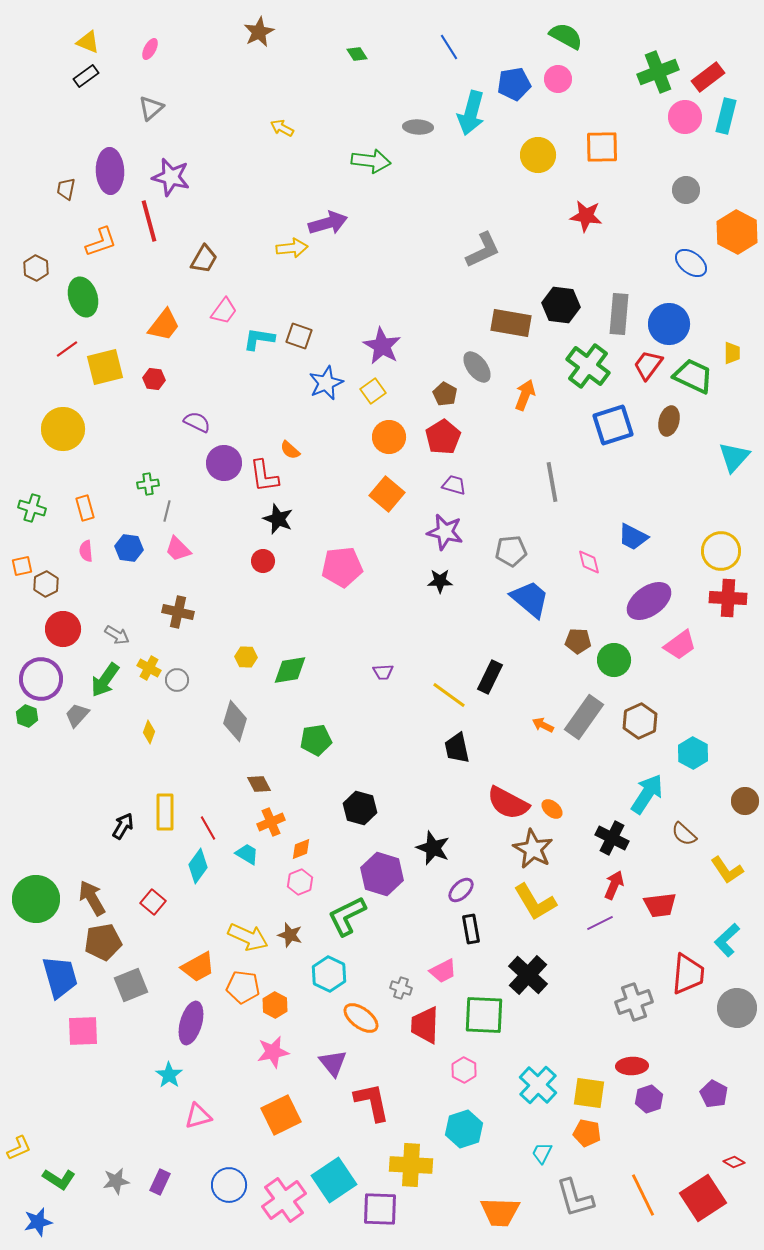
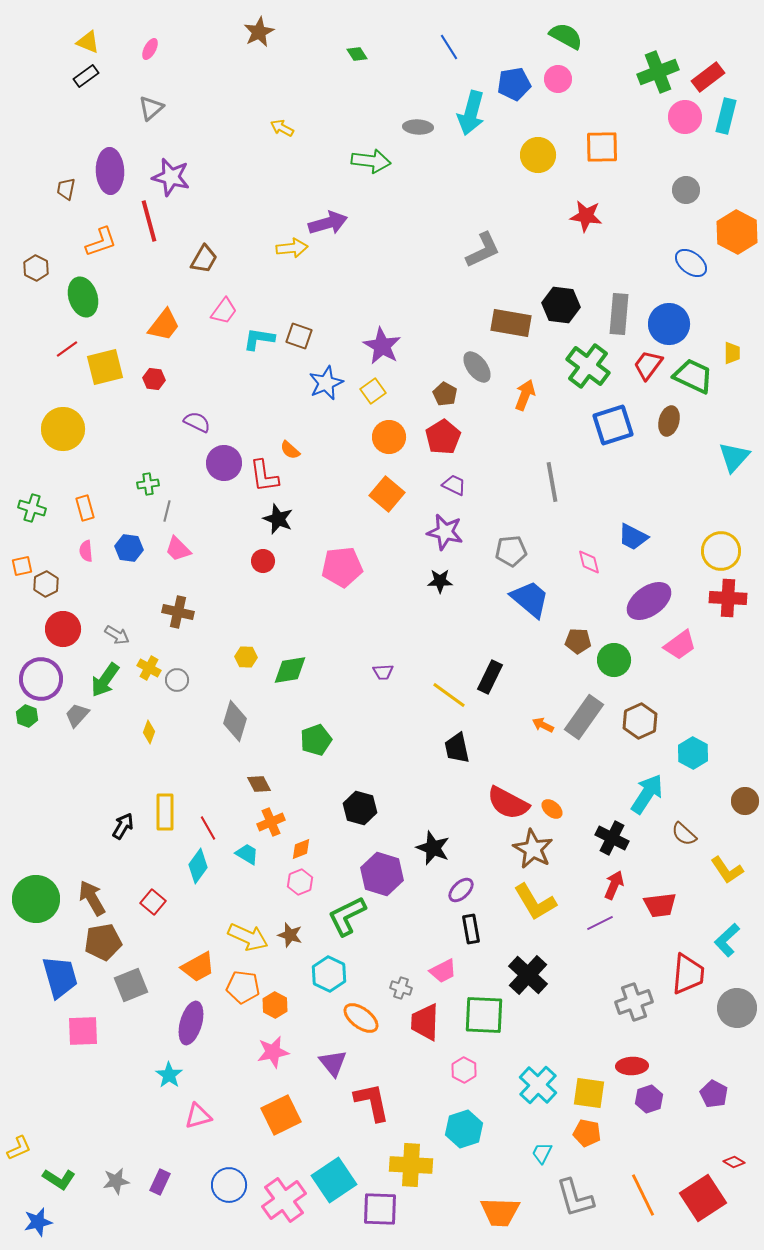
purple trapezoid at (454, 485): rotated 10 degrees clockwise
green pentagon at (316, 740): rotated 12 degrees counterclockwise
red trapezoid at (425, 1025): moved 3 px up
